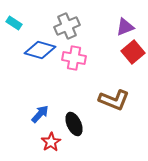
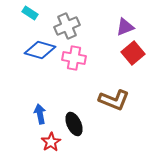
cyan rectangle: moved 16 px right, 10 px up
red square: moved 1 px down
blue arrow: rotated 54 degrees counterclockwise
